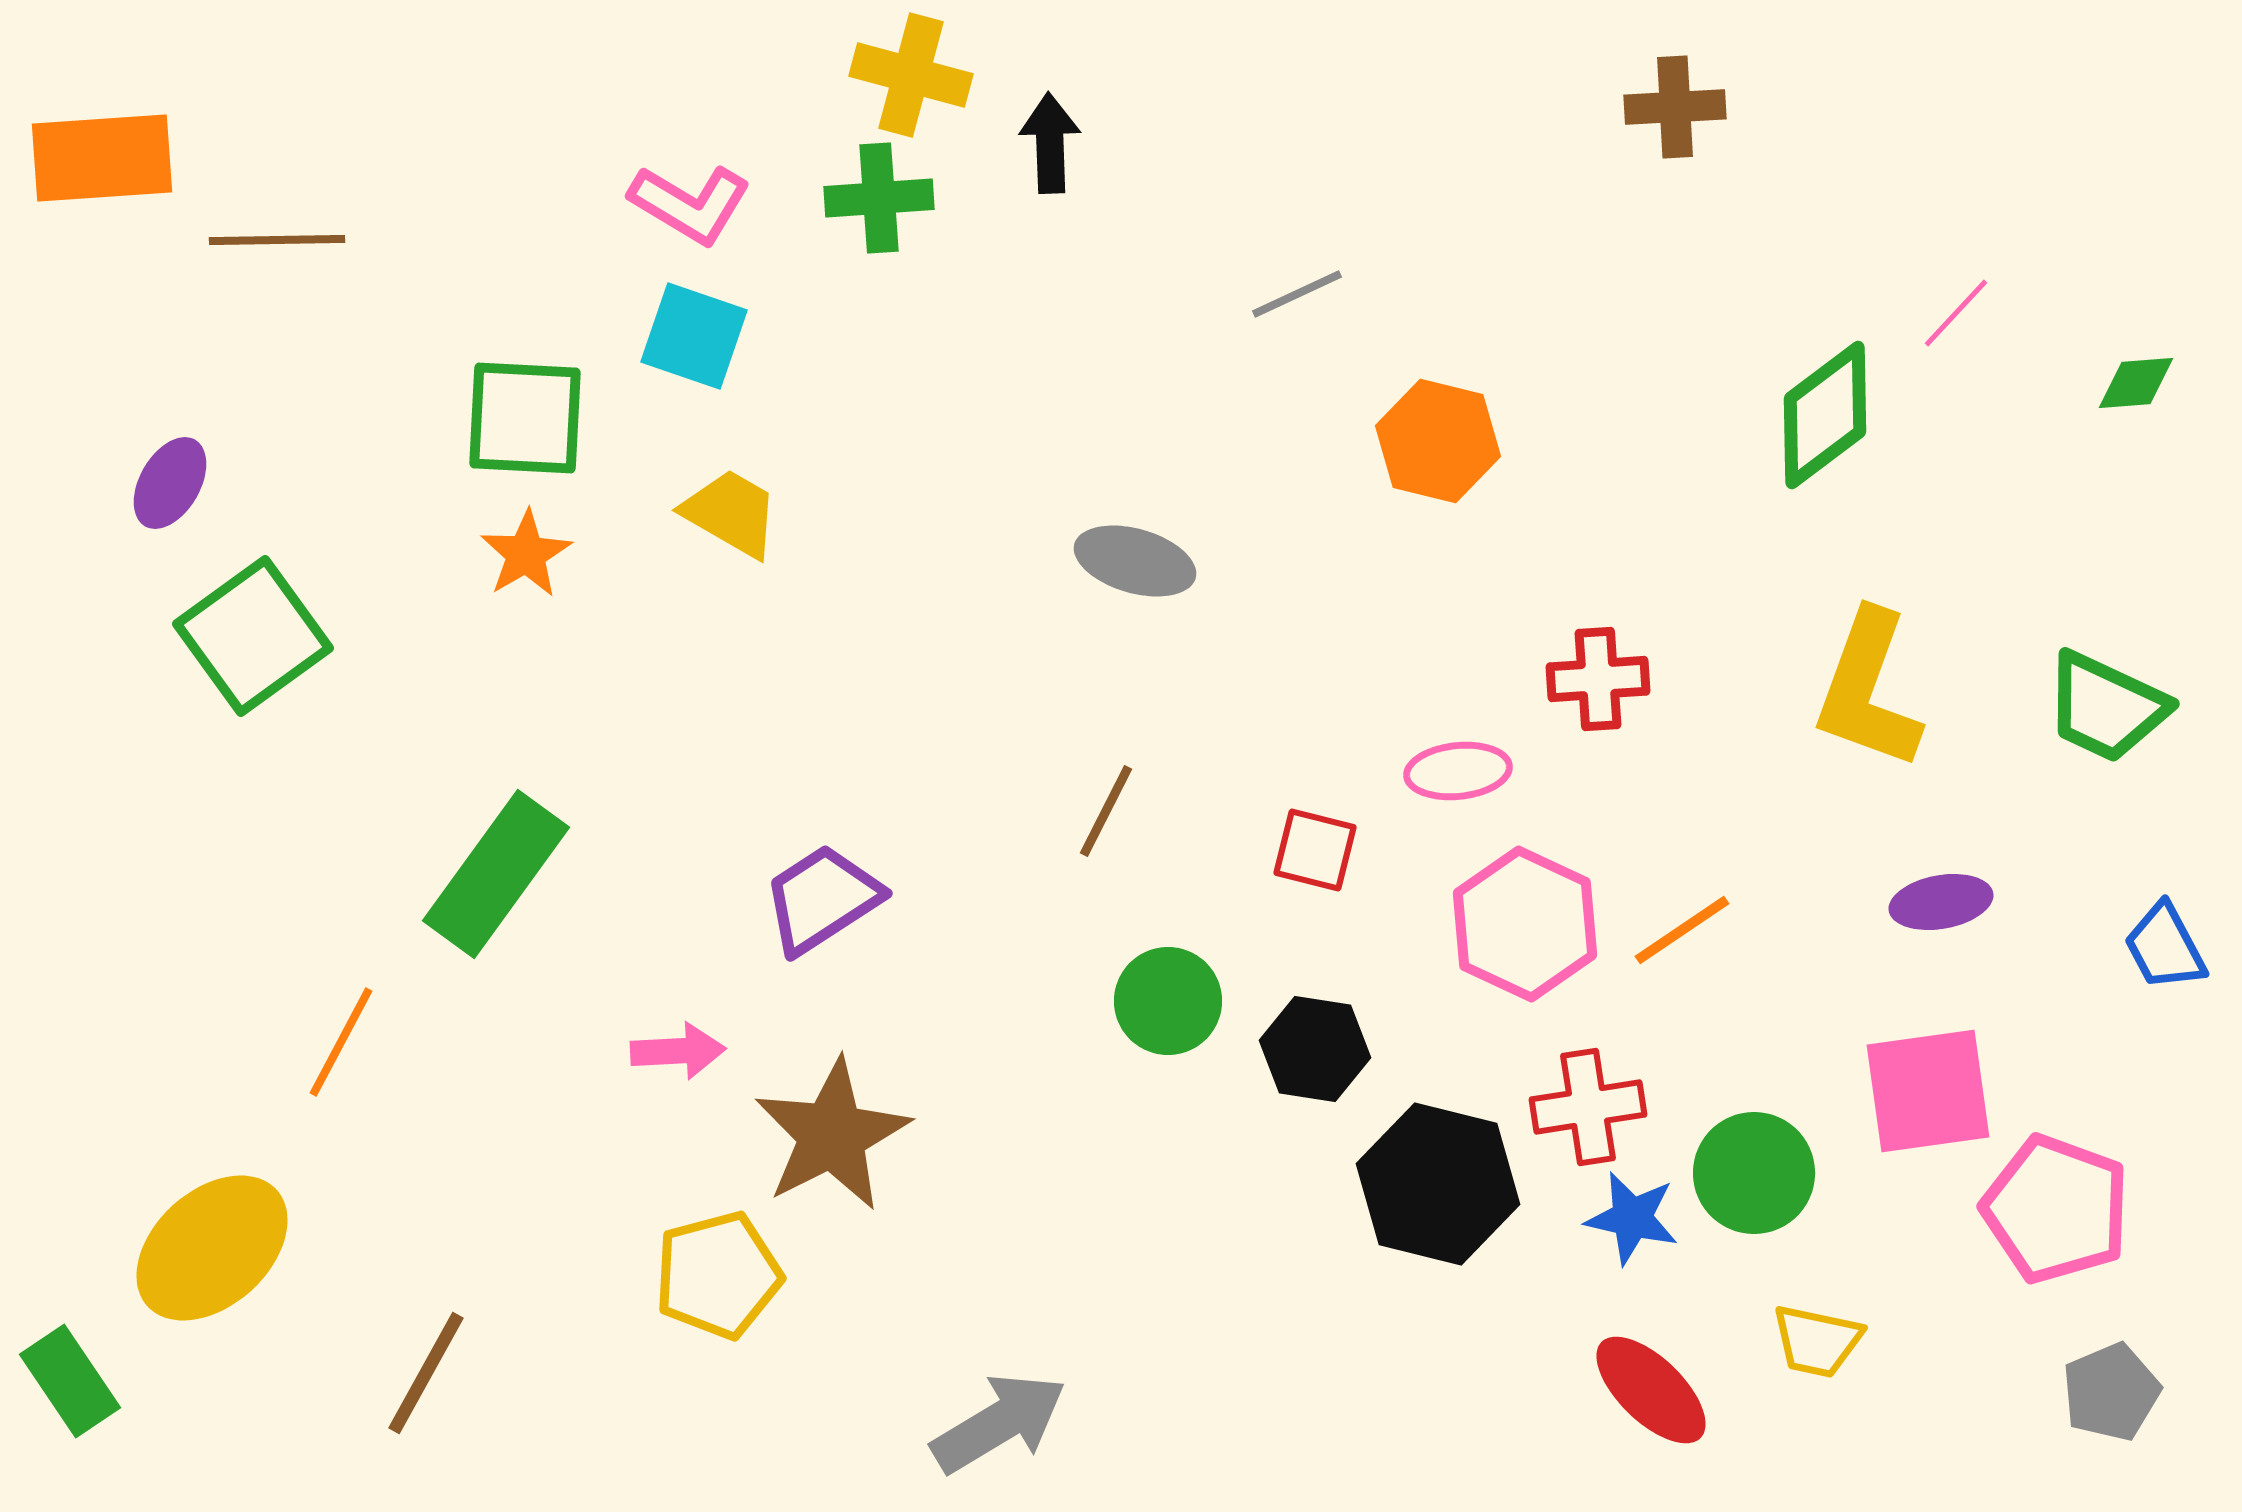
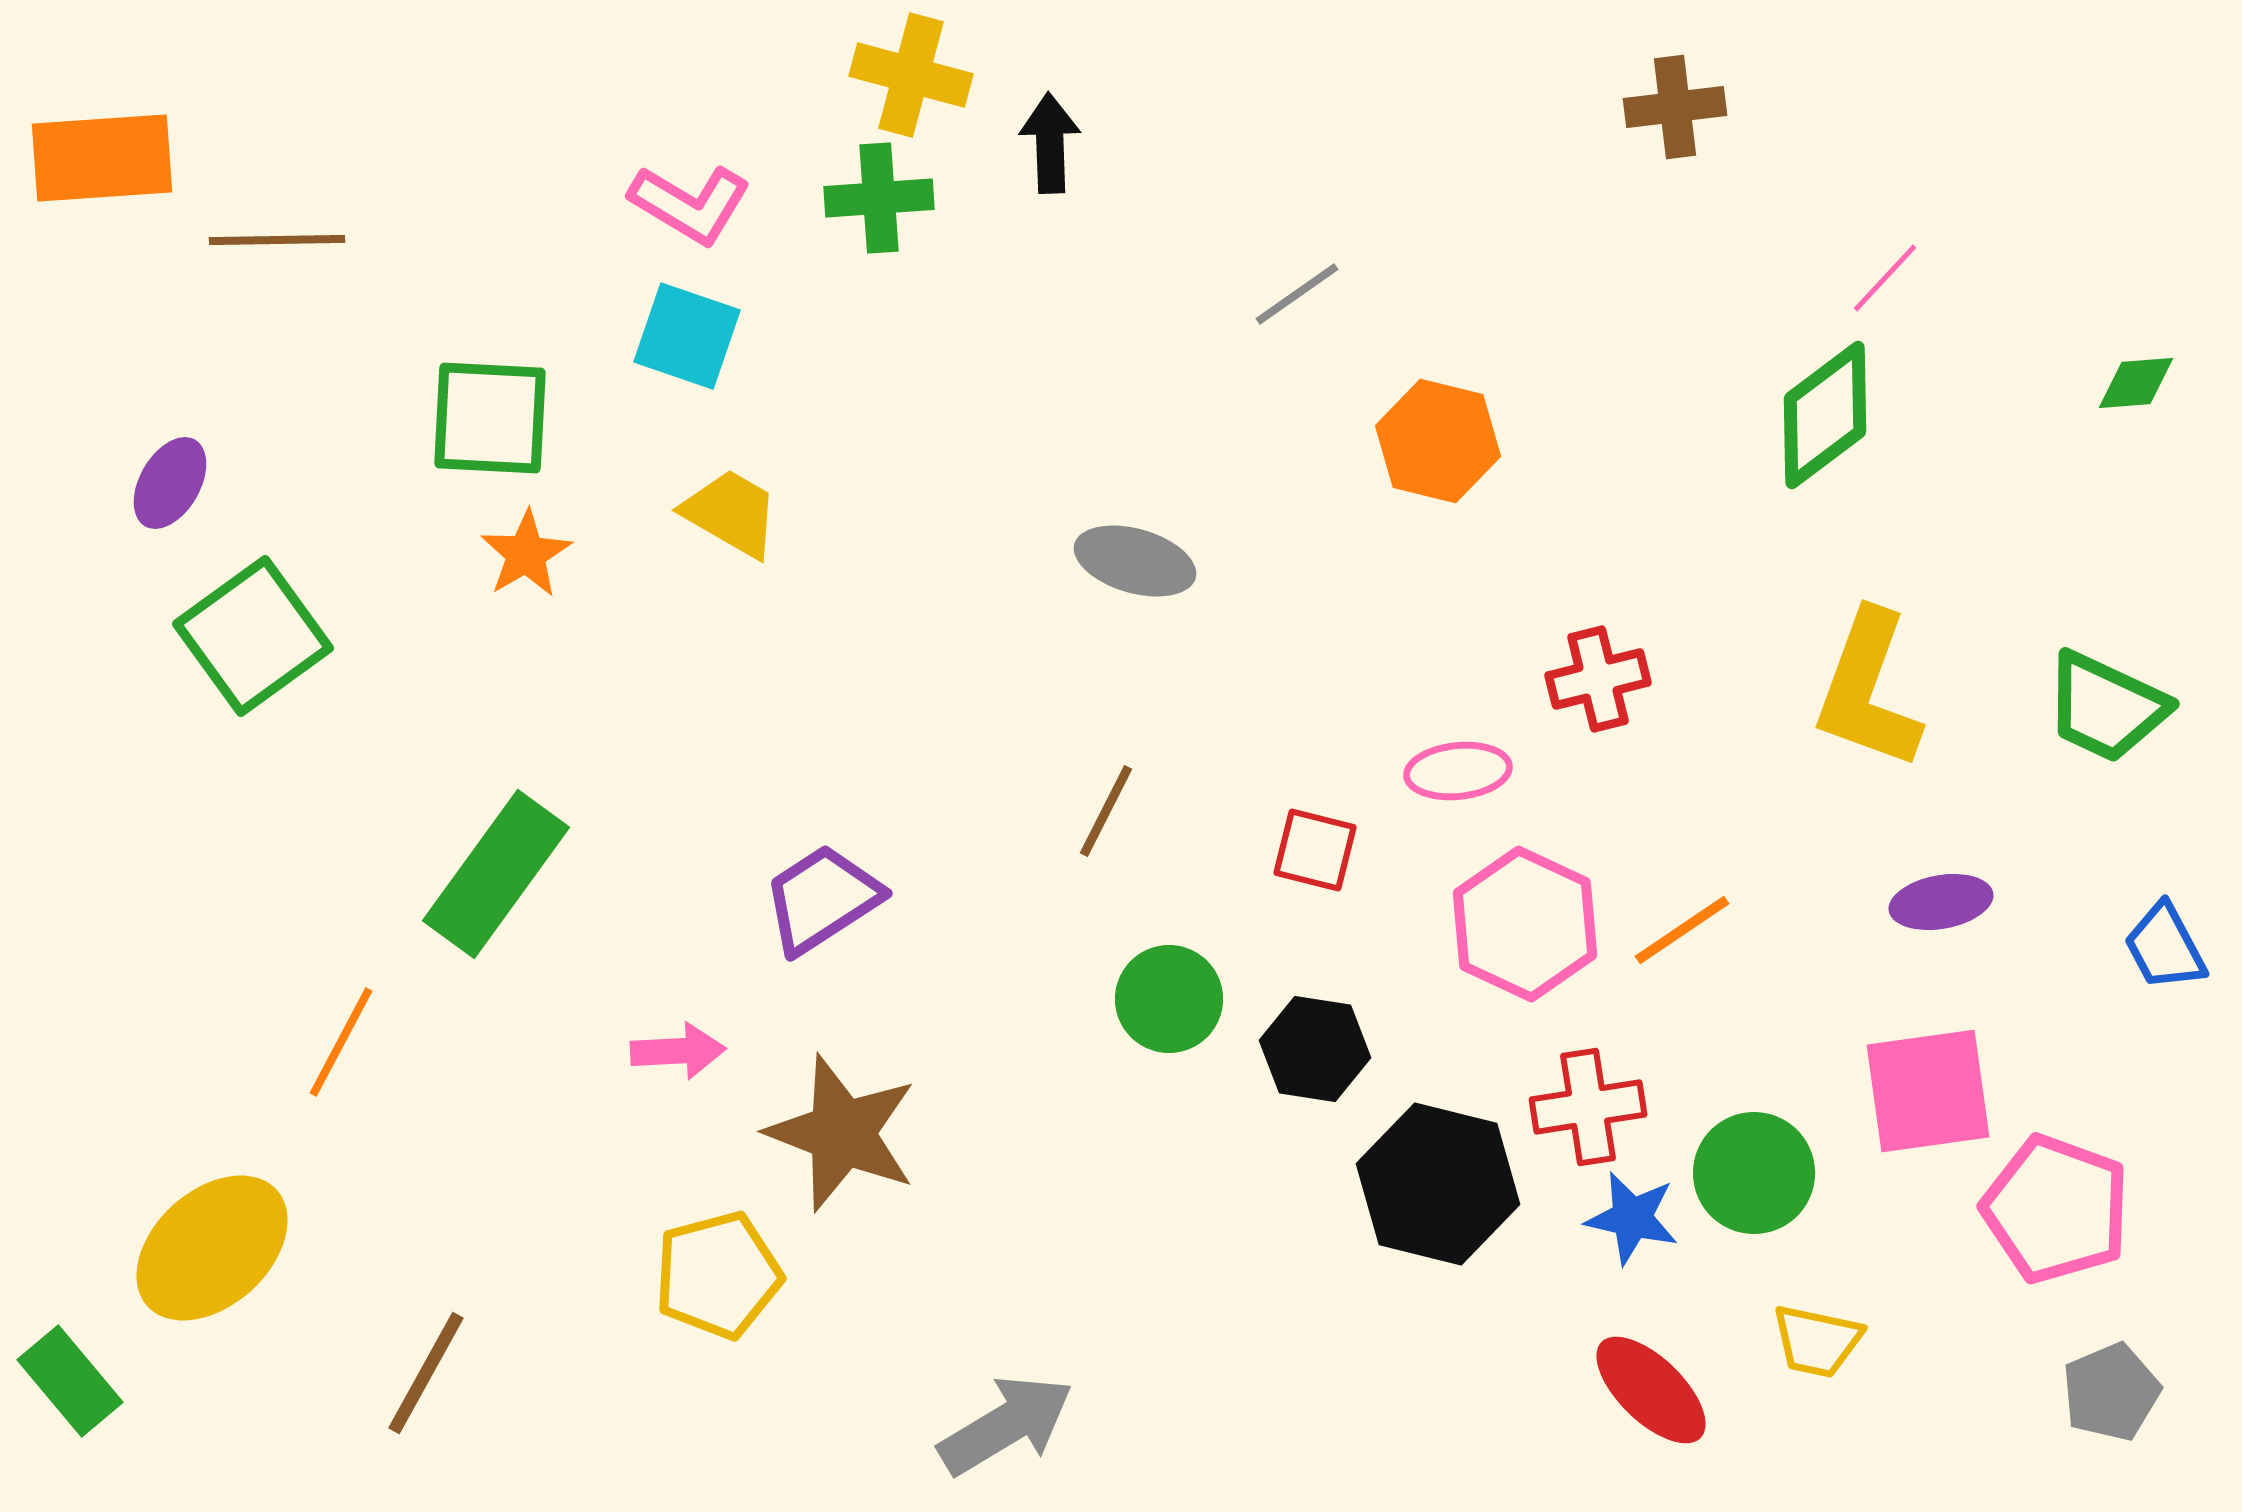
brown cross at (1675, 107): rotated 4 degrees counterclockwise
gray line at (1297, 294): rotated 10 degrees counterclockwise
pink line at (1956, 313): moved 71 px left, 35 px up
cyan square at (694, 336): moved 7 px left
green square at (525, 418): moved 35 px left
red cross at (1598, 679): rotated 10 degrees counterclockwise
green circle at (1168, 1001): moved 1 px right, 2 px up
brown star at (832, 1135): moved 10 px right, 2 px up; rotated 24 degrees counterclockwise
green rectangle at (70, 1381): rotated 6 degrees counterclockwise
gray arrow at (999, 1423): moved 7 px right, 2 px down
